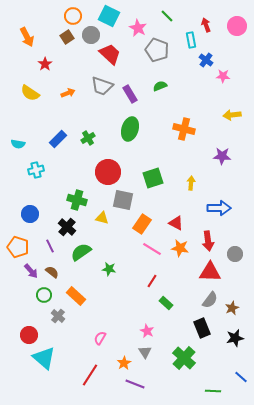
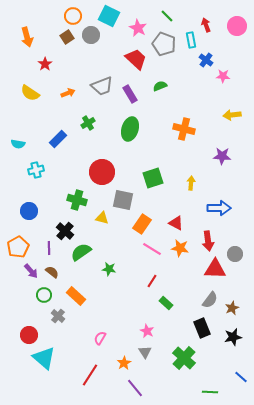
orange arrow at (27, 37): rotated 12 degrees clockwise
gray pentagon at (157, 50): moved 7 px right, 6 px up
red trapezoid at (110, 54): moved 26 px right, 5 px down
gray trapezoid at (102, 86): rotated 40 degrees counterclockwise
green cross at (88, 138): moved 15 px up
red circle at (108, 172): moved 6 px left
blue circle at (30, 214): moved 1 px left, 3 px up
black cross at (67, 227): moved 2 px left, 4 px down
purple line at (50, 246): moved 1 px left, 2 px down; rotated 24 degrees clockwise
orange pentagon at (18, 247): rotated 25 degrees clockwise
red triangle at (210, 272): moved 5 px right, 3 px up
black star at (235, 338): moved 2 px left, 1 px up
purple line at (135, 384): moved 4 px down; rotated 30 degrees clockwise
green line at (213, 391): moved 3 px left, 1 px down
